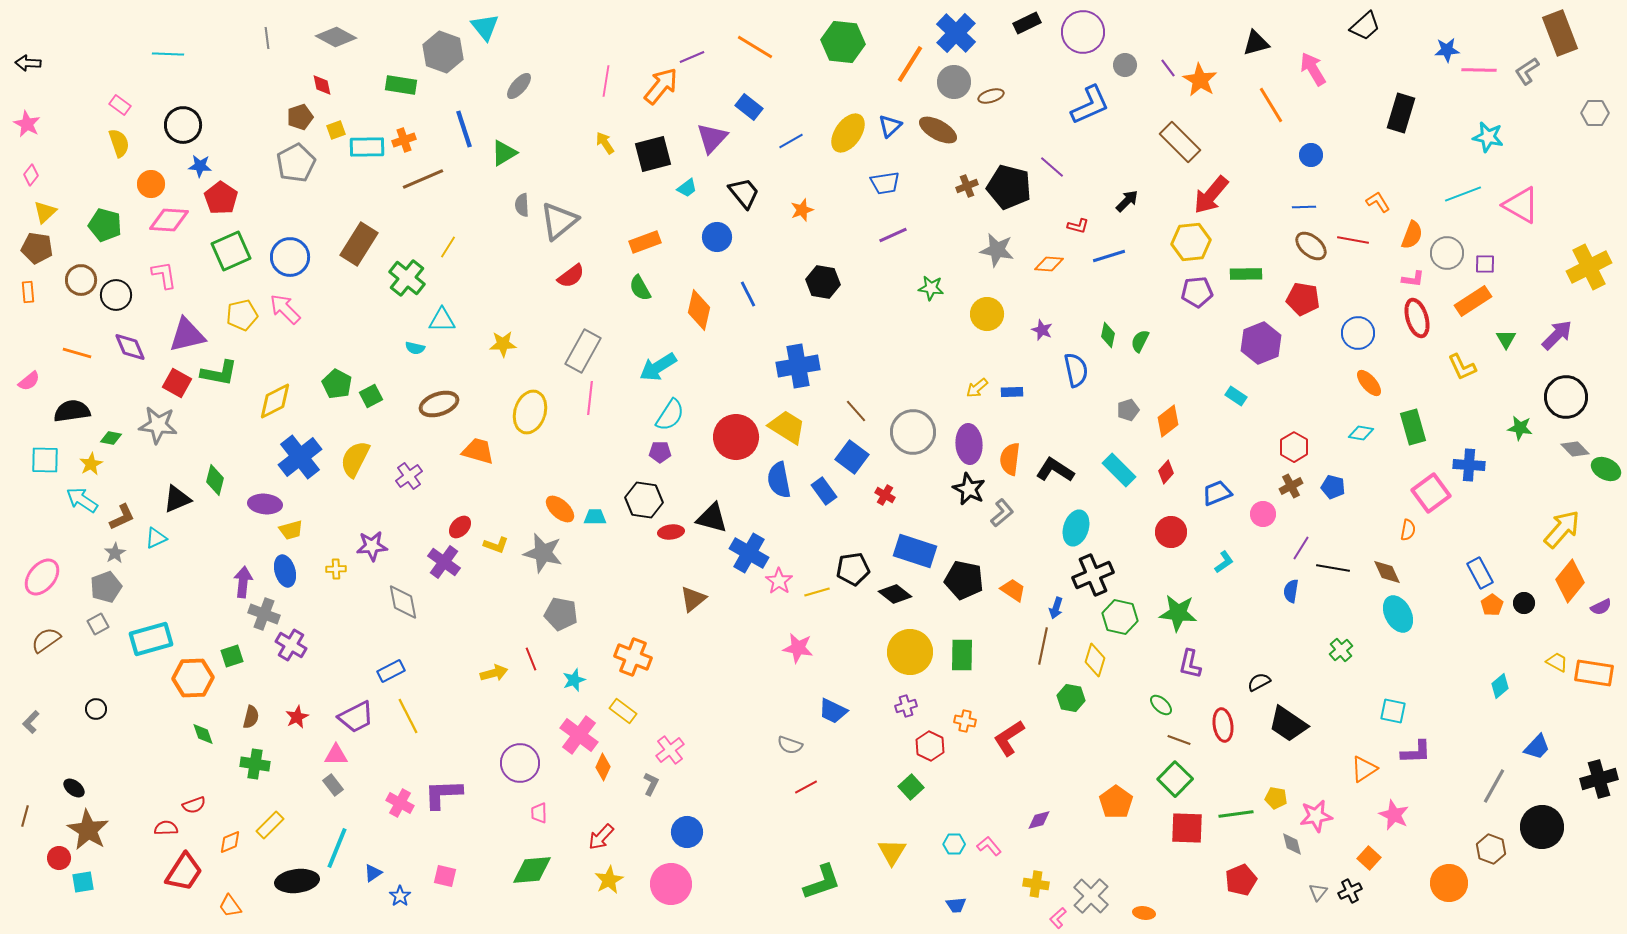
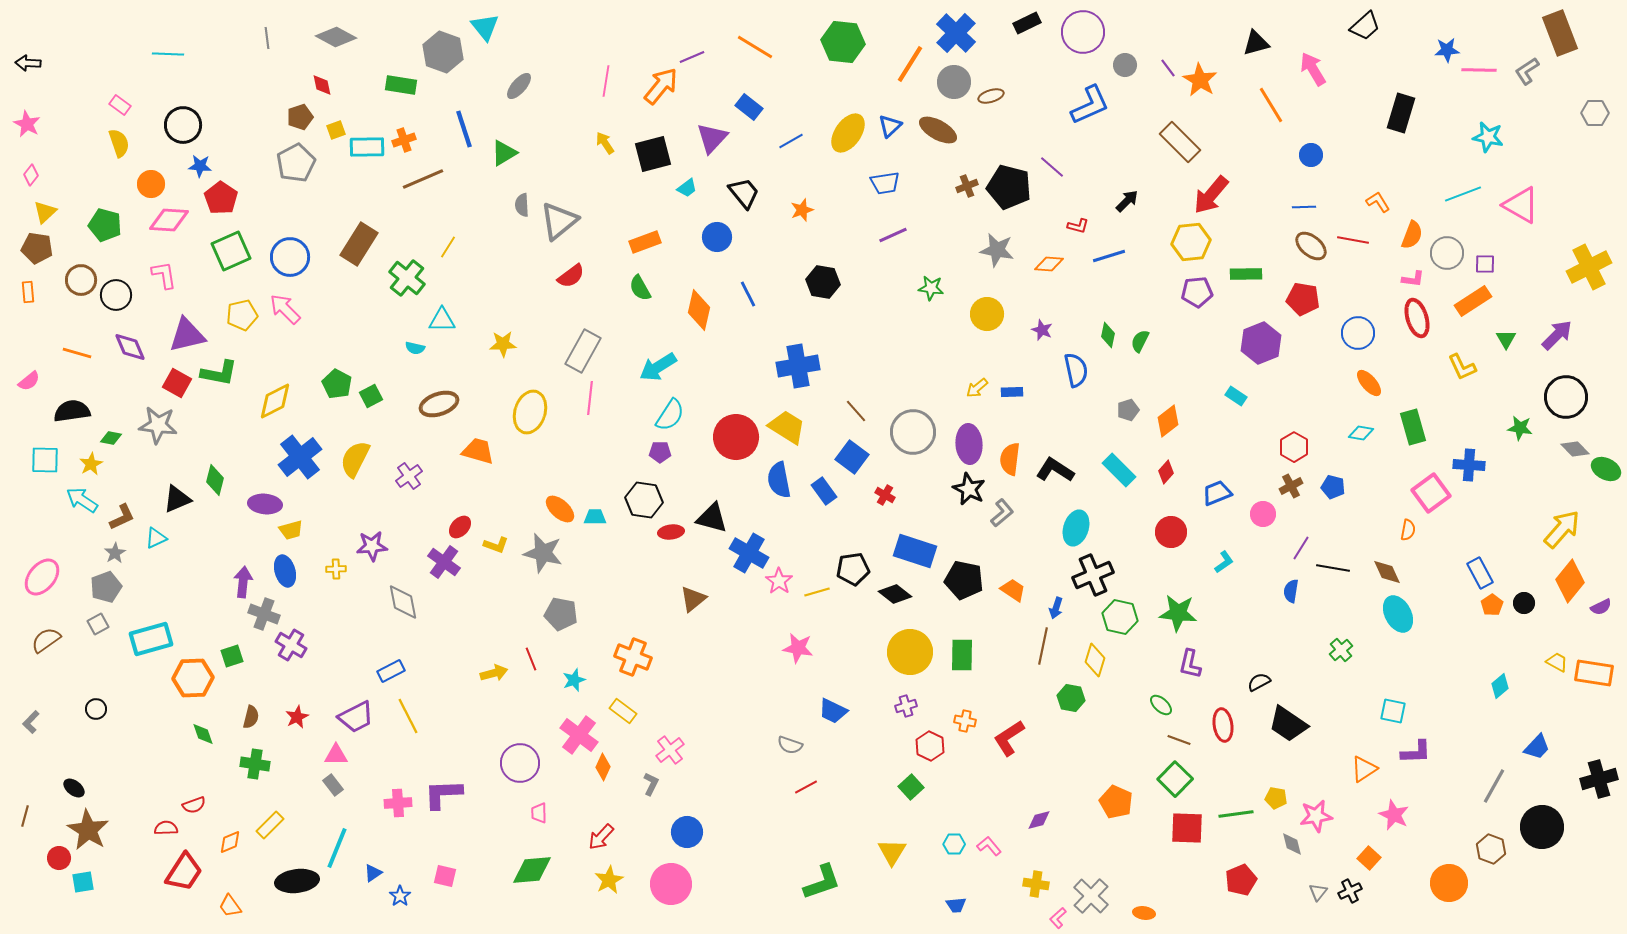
orange pentagon at (1116, 802): rotated 12 degrees counterclockwise
pink cross at (400, 803): moved 2 px left; rotated 32 degrees counterclockwise
